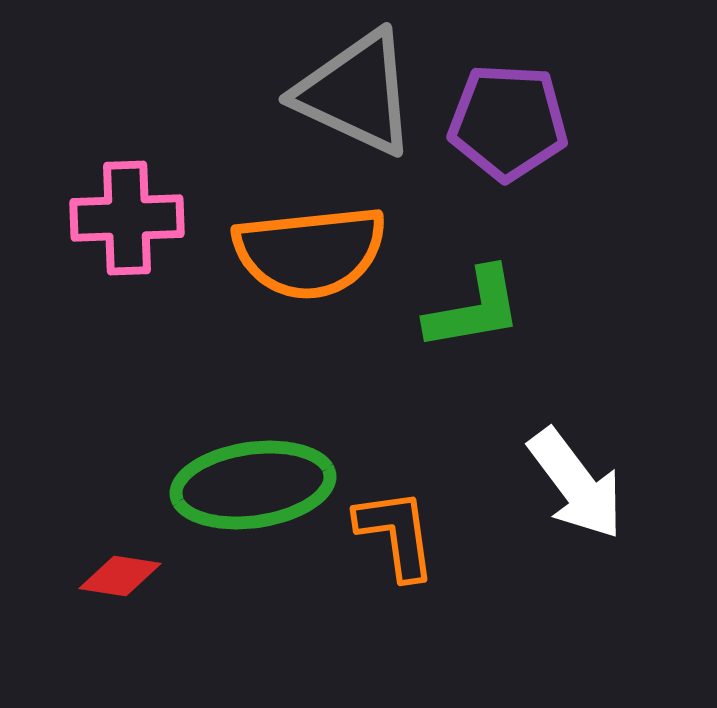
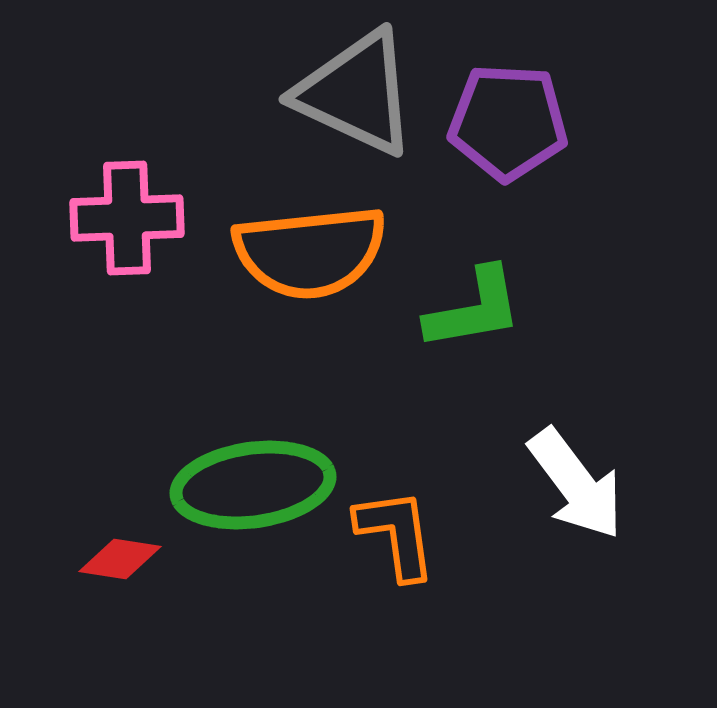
red diamond: moved 17 px up
